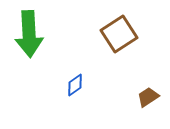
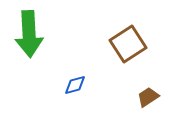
brown square: moved 9 px right, 10 px down
blue diamond: rotated 20 degrees clockwise
